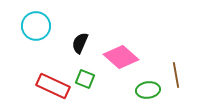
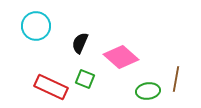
brown line: moved 4 px down; rotated 20 degrees clockwise
red rectangle: moved 2 px left, 1 px down
green ellipse: moved 1 px down
